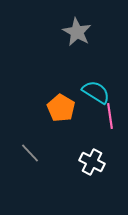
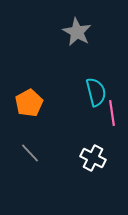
cyan semicircle: rotated 44 degrees clockwise
orange pentagon: moved 32 px left, 5 px up; rotated 12 degrees clockwise
pink line: moved 2 px right, 3 px up
white cross: moved 1 px right, 4 px up
